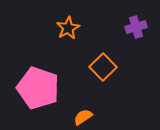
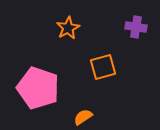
purple cross: rotated 25 degrees clockwise
orange square: rotated 28 degrees clockwise
